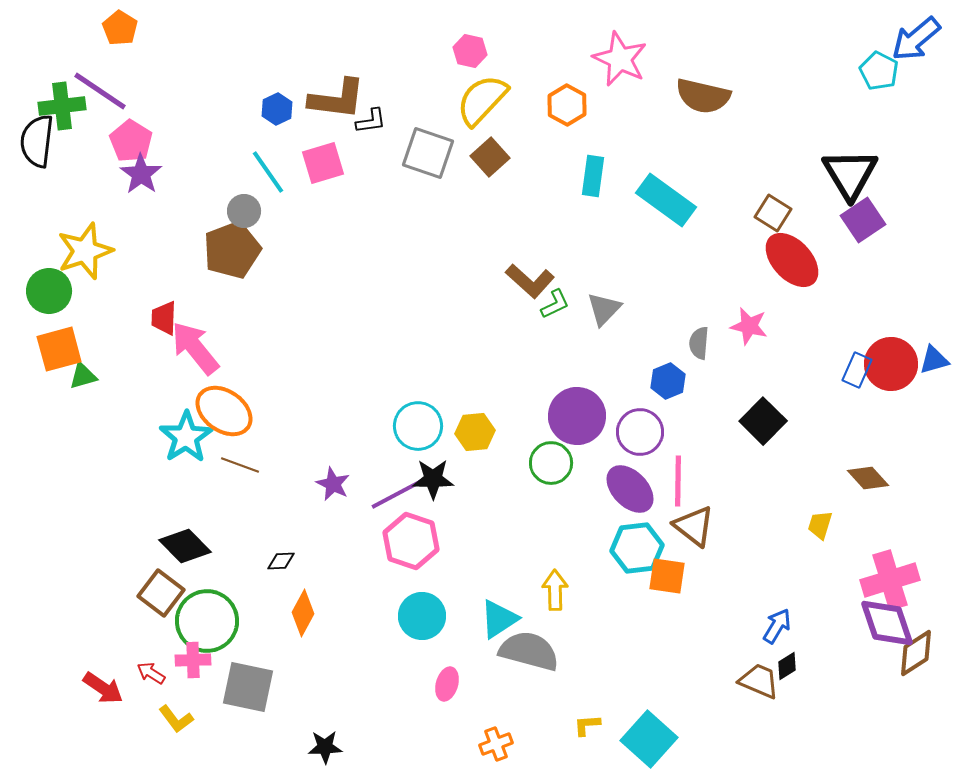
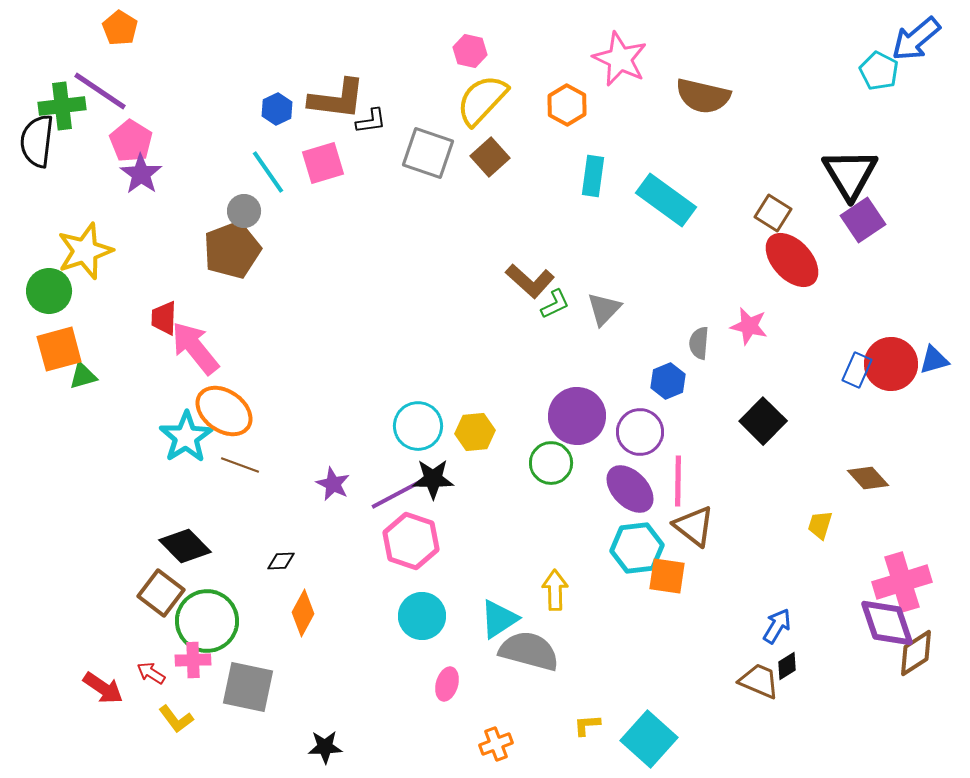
pink cross at (890, 580): moved 12 px right, 2 px down
